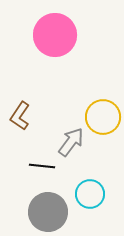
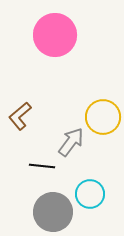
brown L-shape: rotated 16 degrees clockwise
gray circle: moved 5 px right
